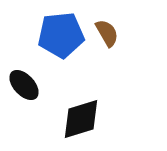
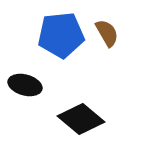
black ellipse: moved 1 px right; rotated 32 degrees counterclockwise
black diamond: rotated 57 degrees clockwise
